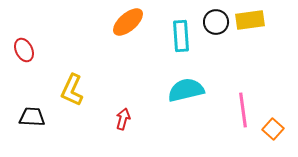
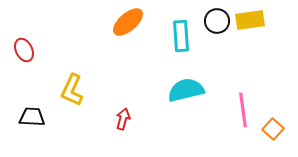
black circle: moved 1 px right, 1 px up
